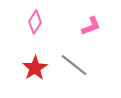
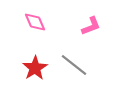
pink diamond: rotated 55 degrees counterclockwise
